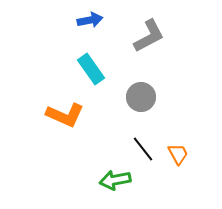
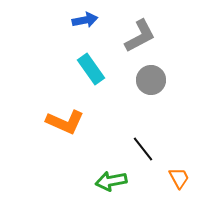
blue arrow: moved 5 px left
gray L-shape: moved 9 px left
gray circle: moved 10 px right, 17 px up
orange L-shape: moved 7 px down
orange trapezoid: moved 1 px right, 24 px down
green arrow: moved 4 px left, 1 px down
